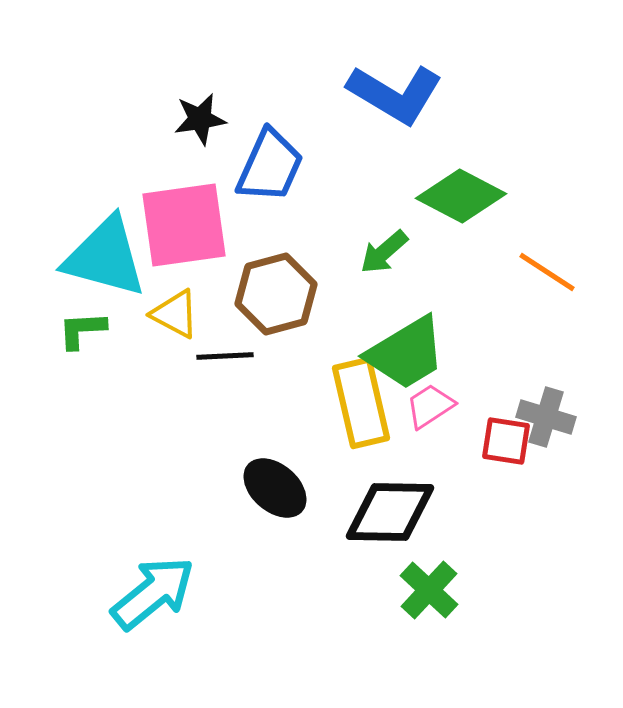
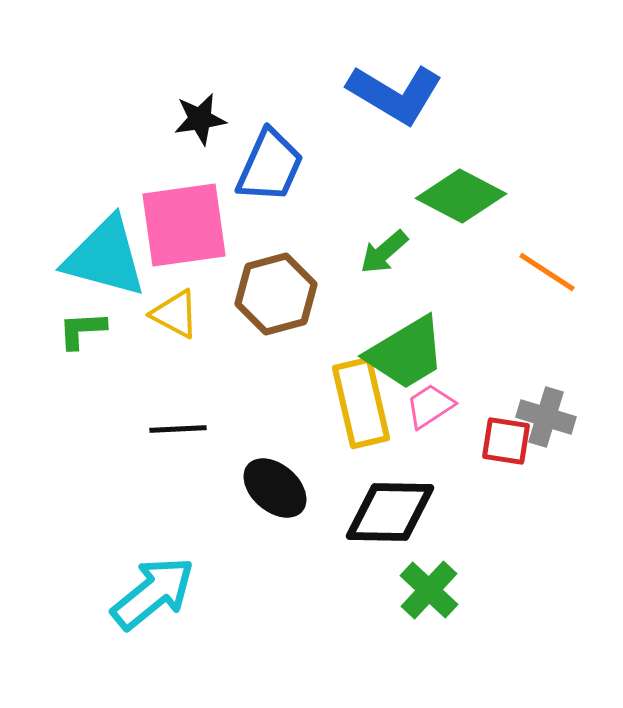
black line: moved 47 px left, 73 px down
